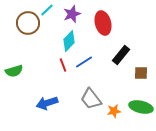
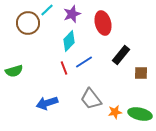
red line: moved 1 px right, 3 px down
green ellipse: moved 1 px left, 7 px down
orange star: moved 1 px right, 1 px down
